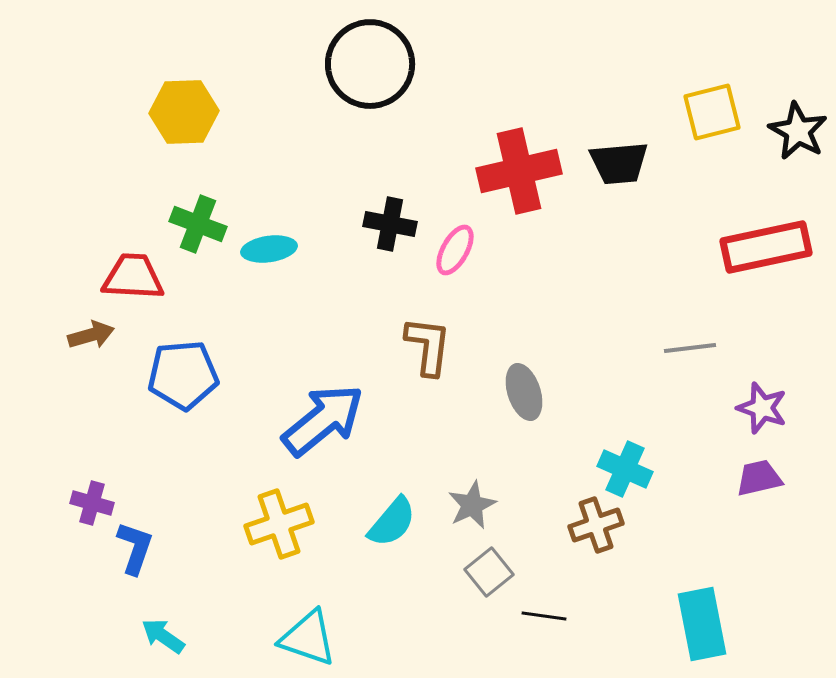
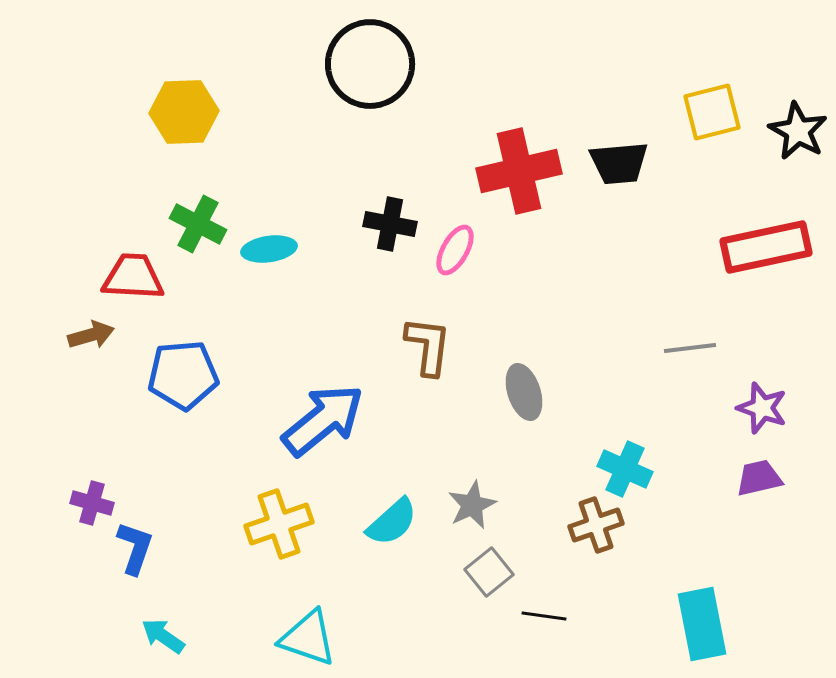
green cross: rotated 6 degrees clockwise
cyan semicircle: rotated 8 degrees clockwise
